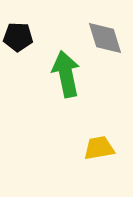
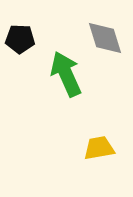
black pentagon: moved 2 px right, 2 px down
green arrow: rotated 12 degrees counterclockwise
